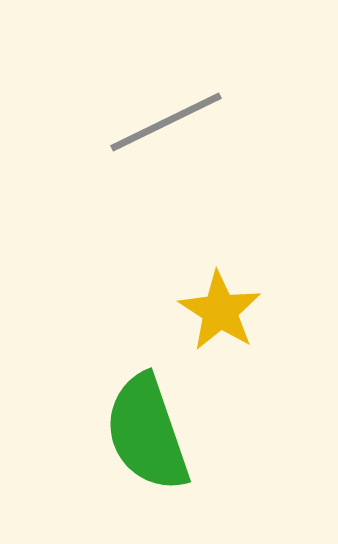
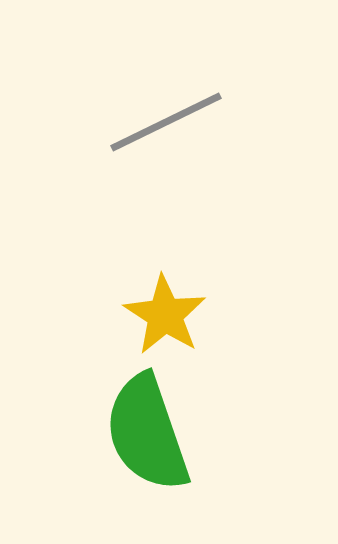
yellow star: moved 55 px left, 4 px down
